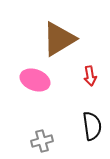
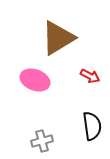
brown triangle: moved 1 px left, 1 px up
red arrow: rotated 54 degrees counterclockwise
